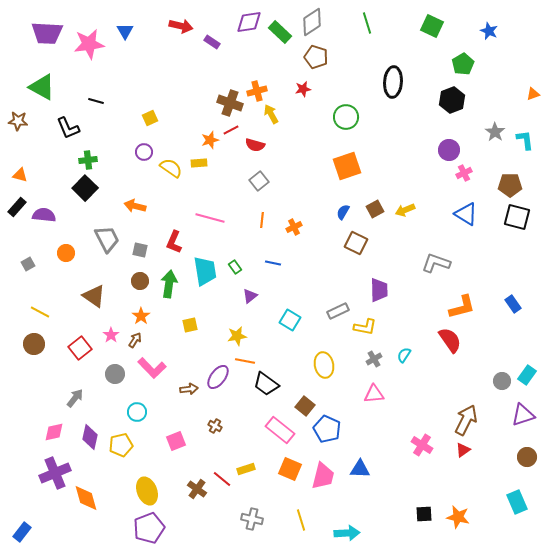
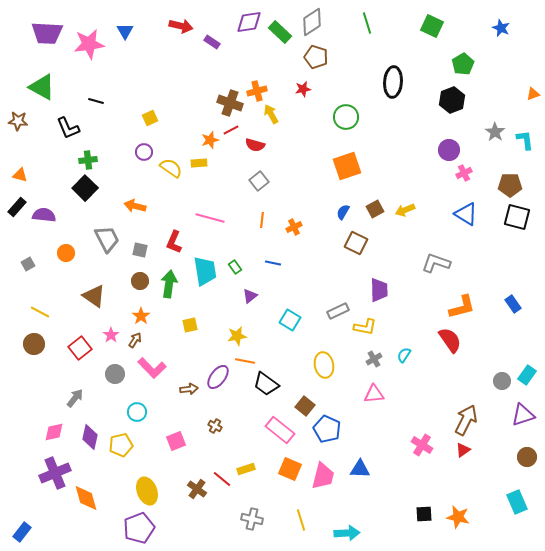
blue star at (489, 31): moved 12 px right, 3 px up
purple pentagon at (149, 528): moved 10 px left
